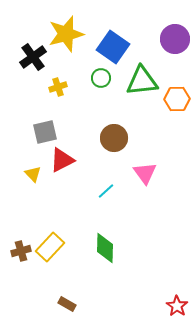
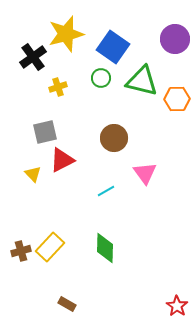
green triangle: rotated 20 degrees clockwise
cyan line: rotated 12 degrees clockwise
